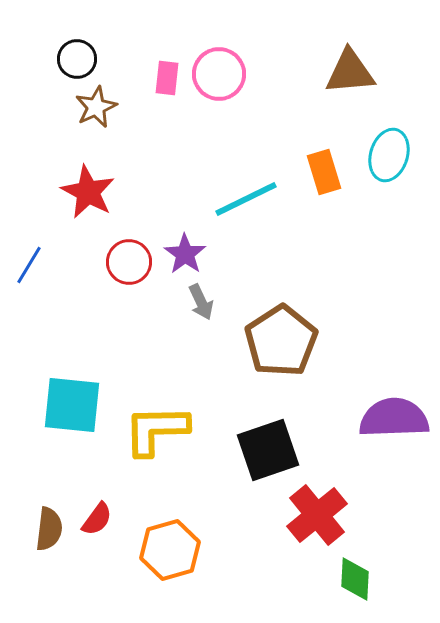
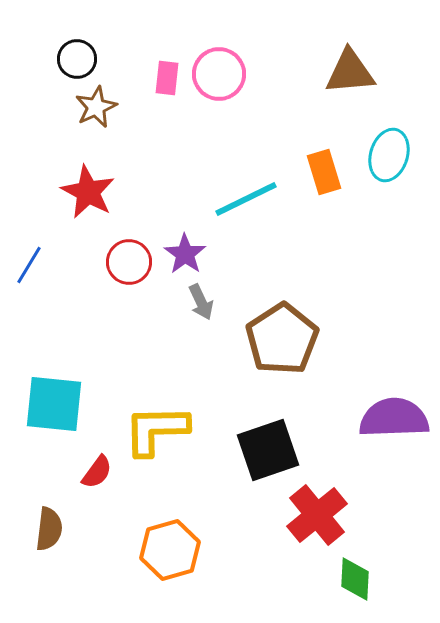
brown pentagon: moved 1 px right, 2 px up
cyan square: moved 18 px left, 1 px up
red semicircle: moved 47 px up
